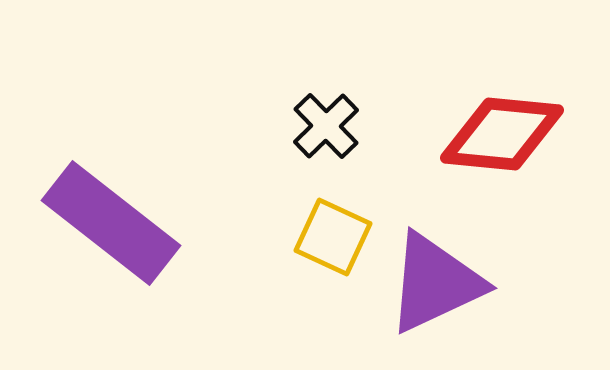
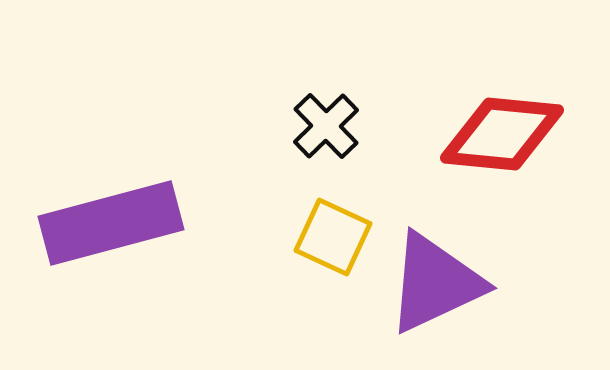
purple rectangle: rotated 53 degrees counterclockwise
